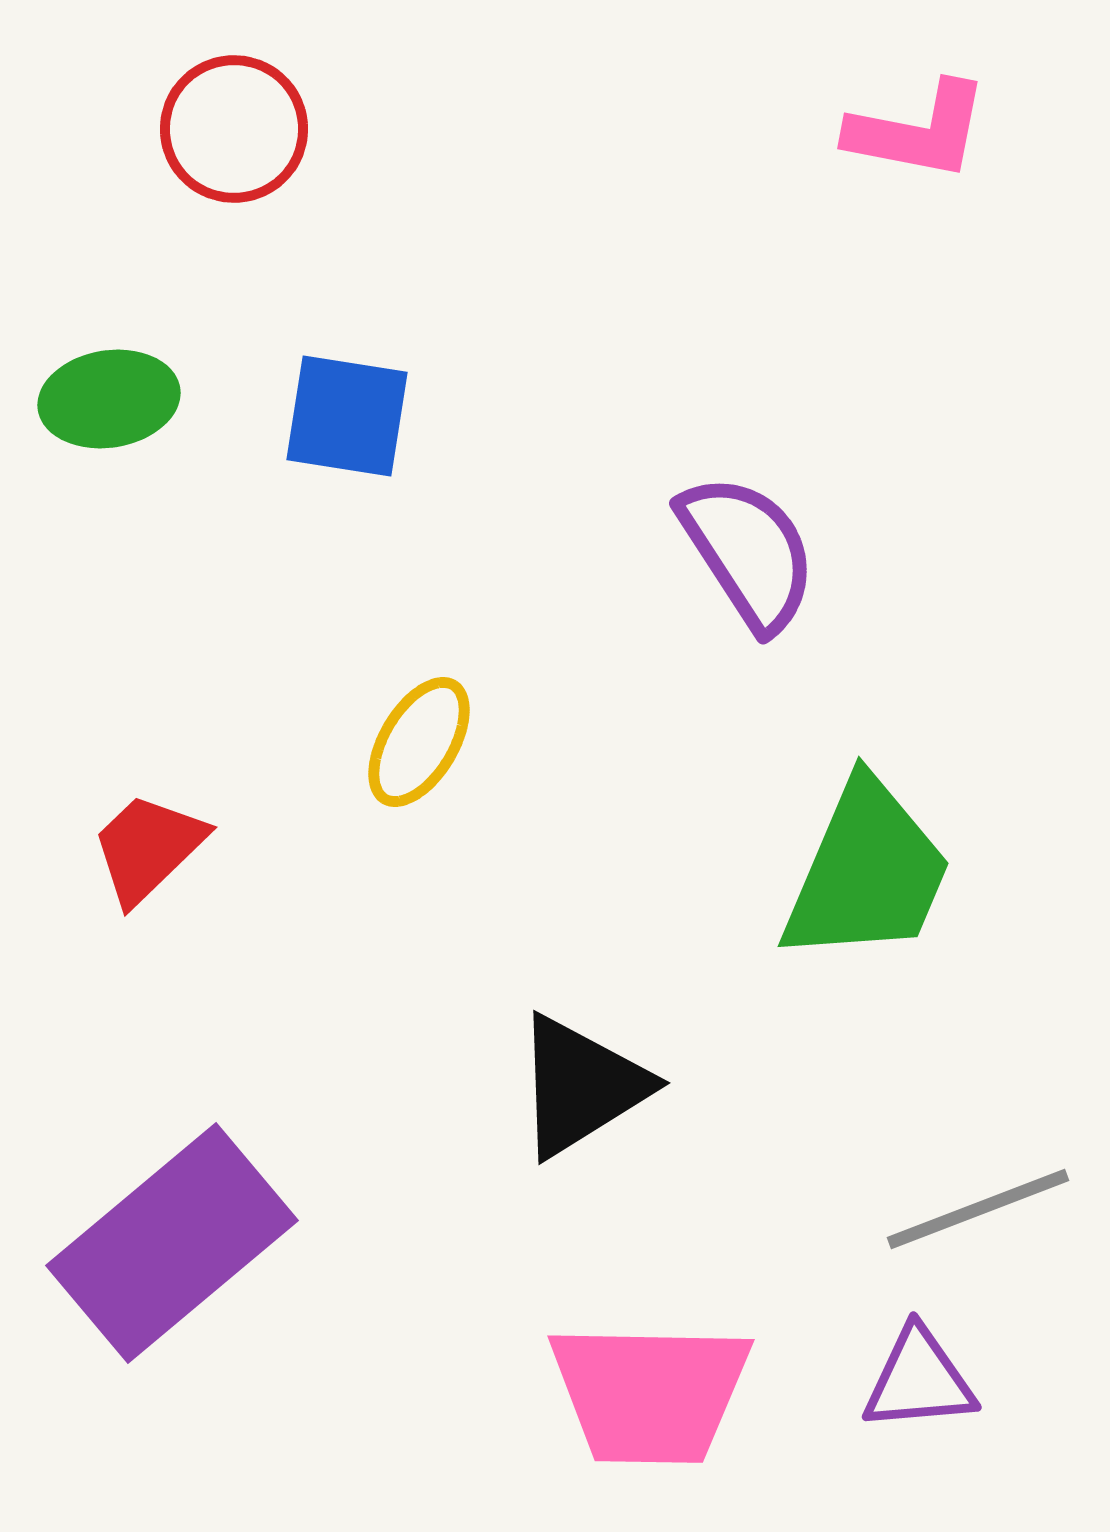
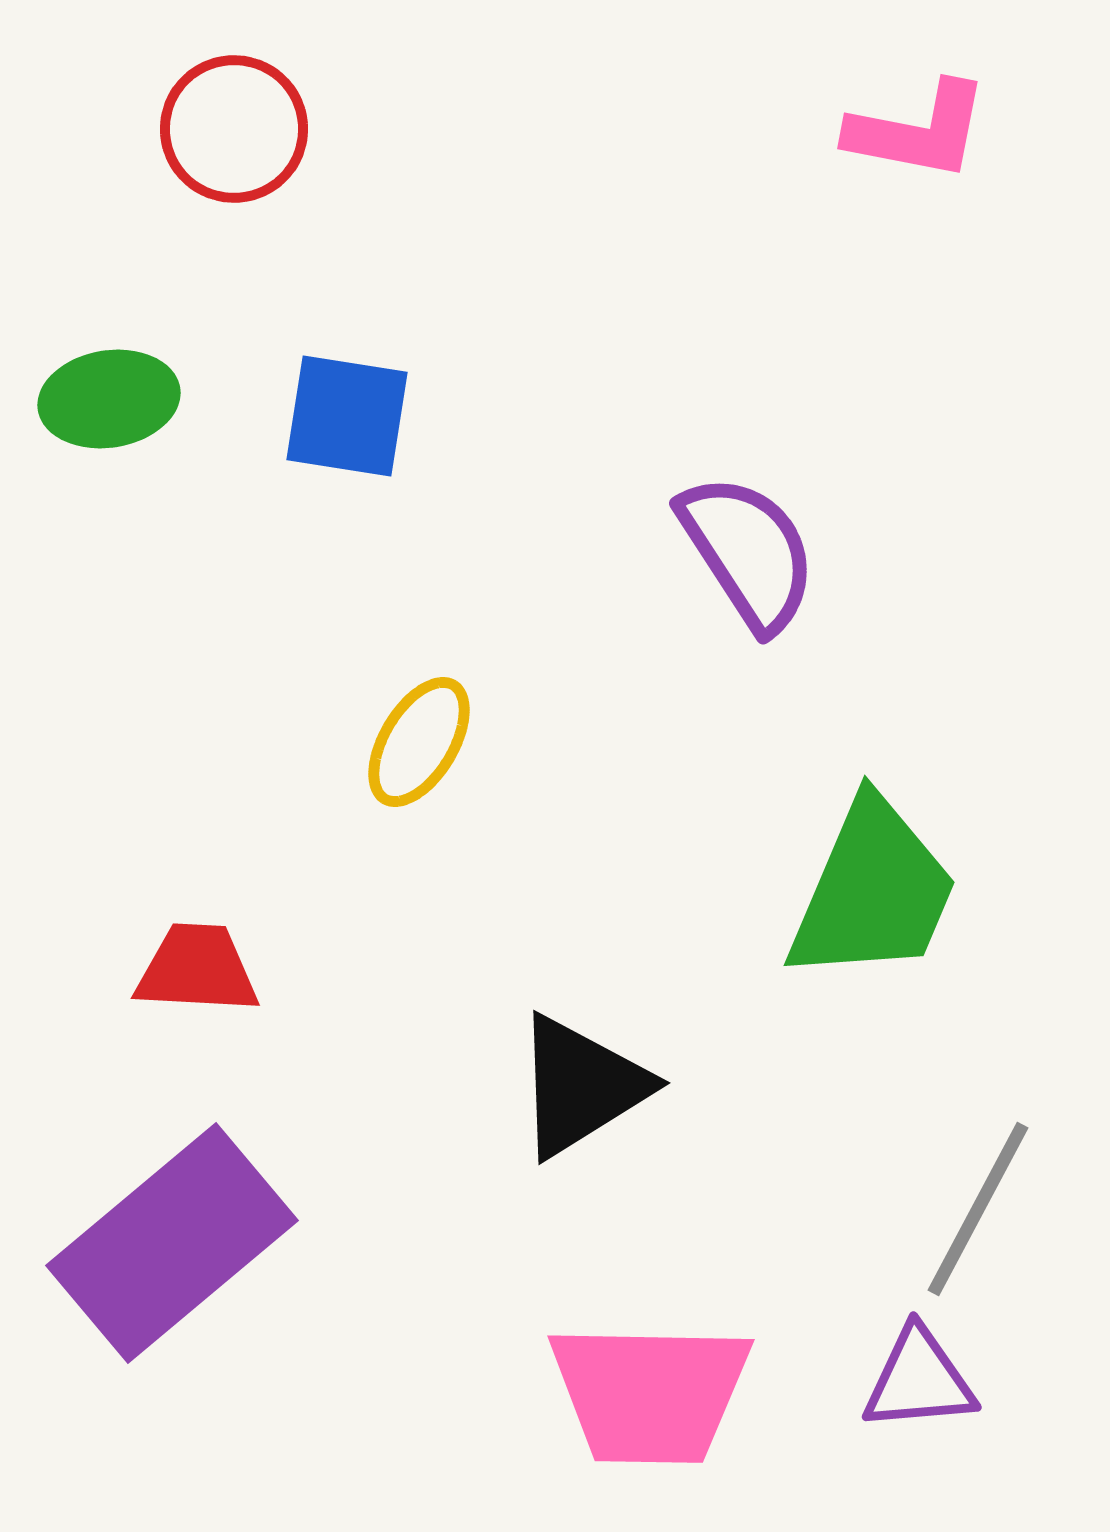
red trapezoid: moved 49 px right, 121 px down; rotated 47 degrees clockwise
green trapezoid: moved 6 px right, 19 px down
gray line: rotated 41 degrees counterclockwise
